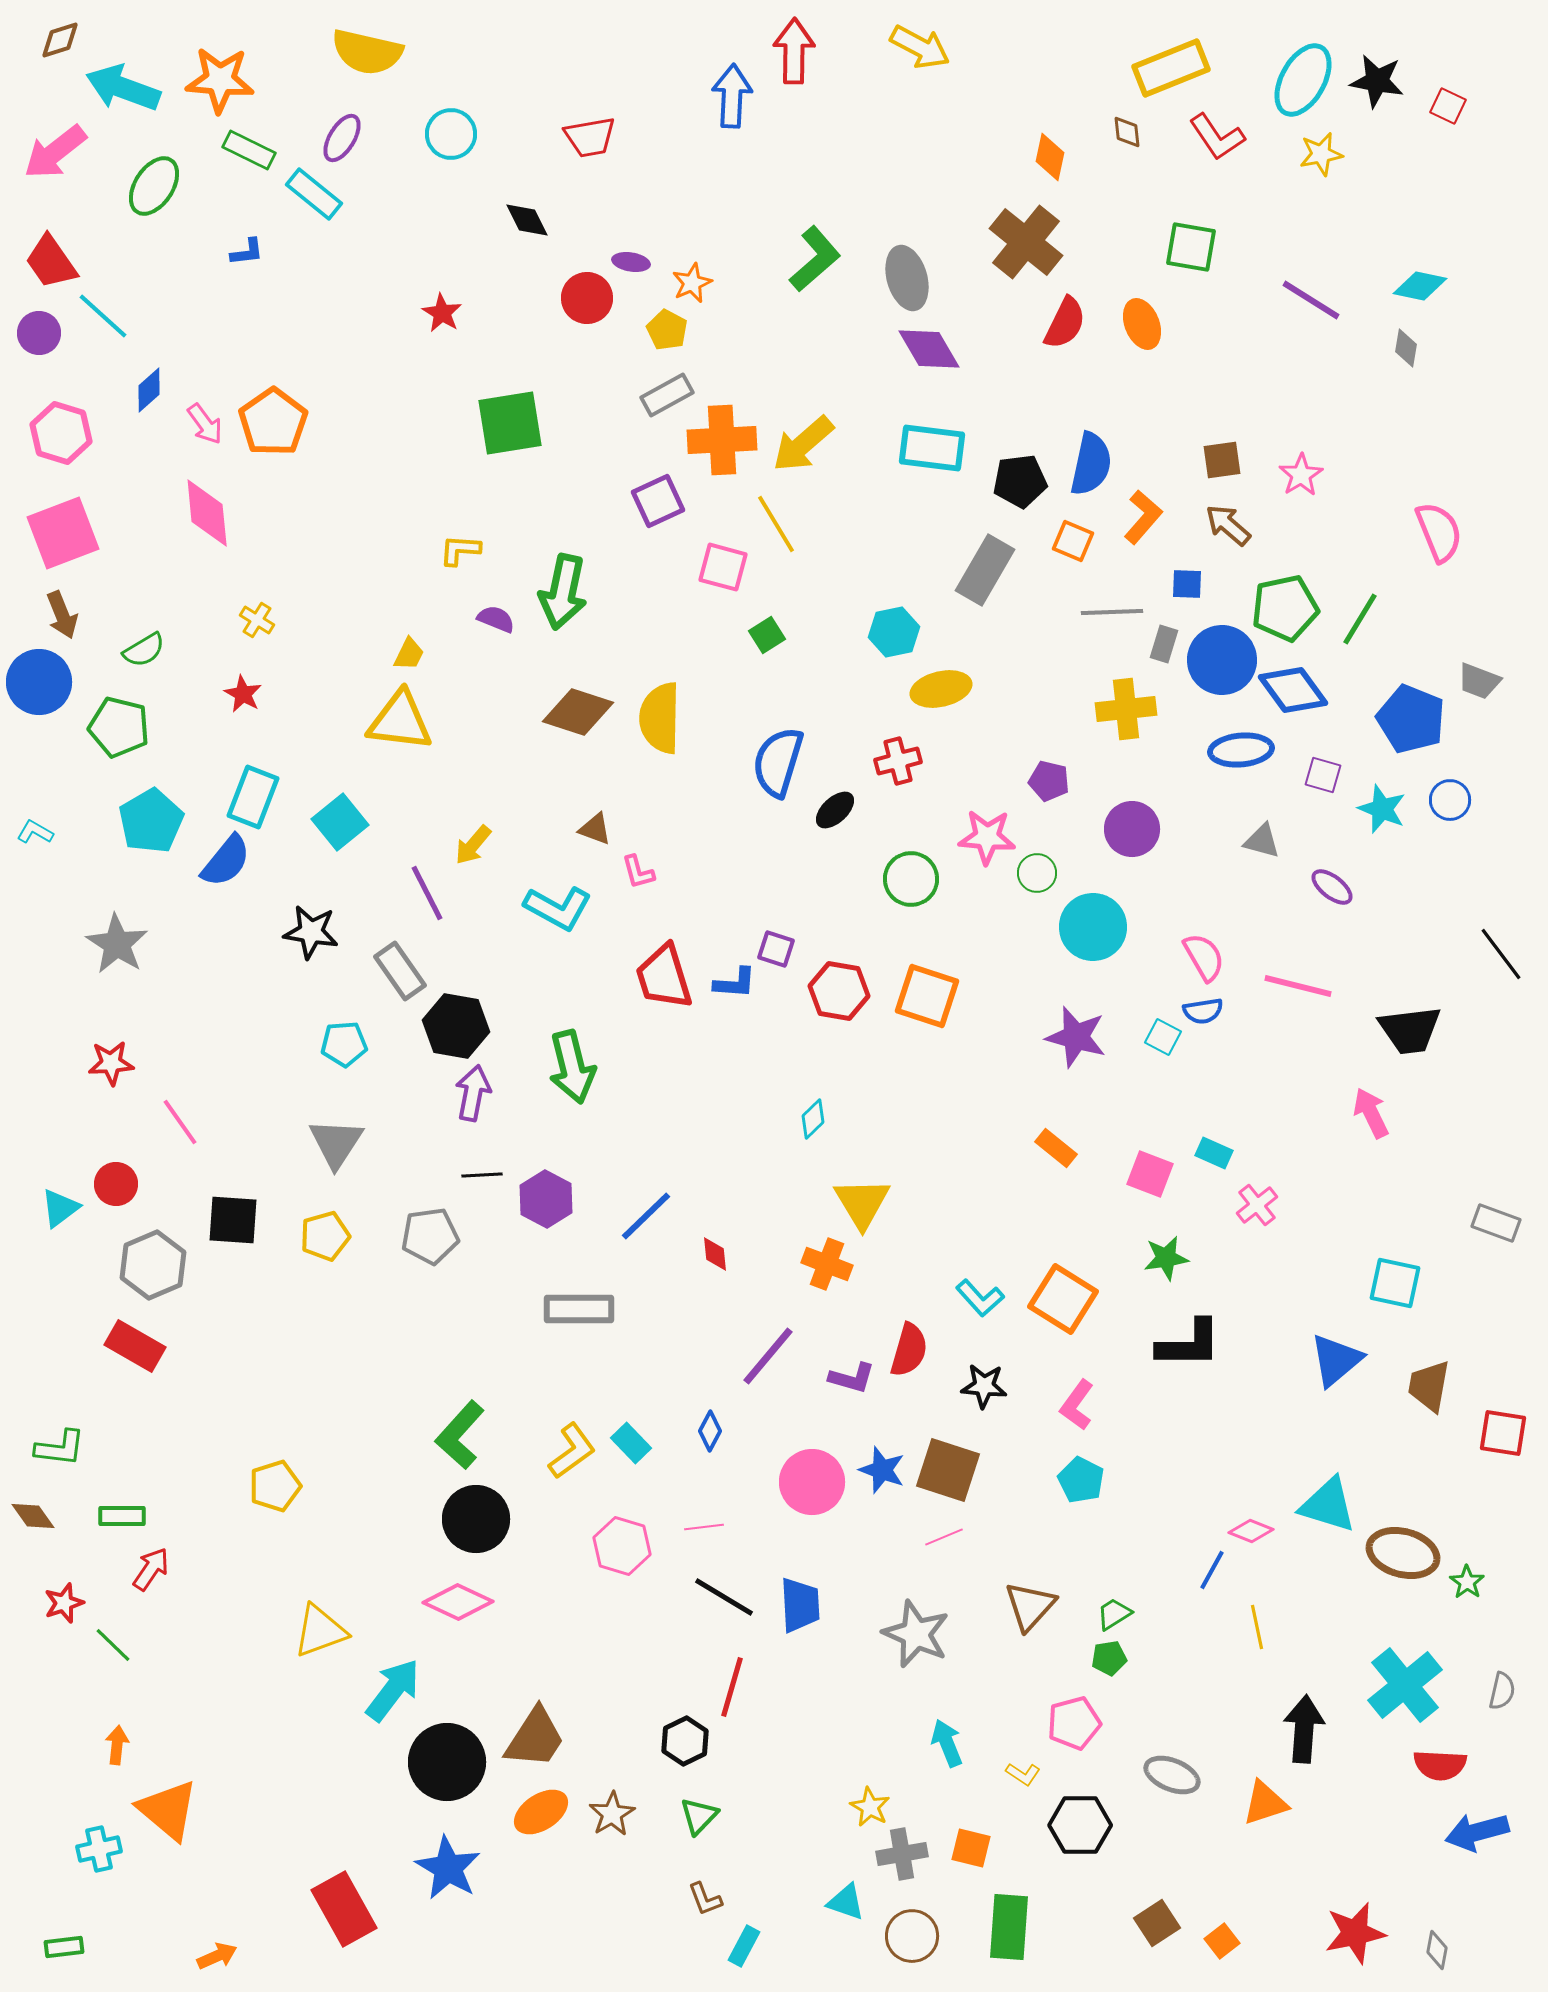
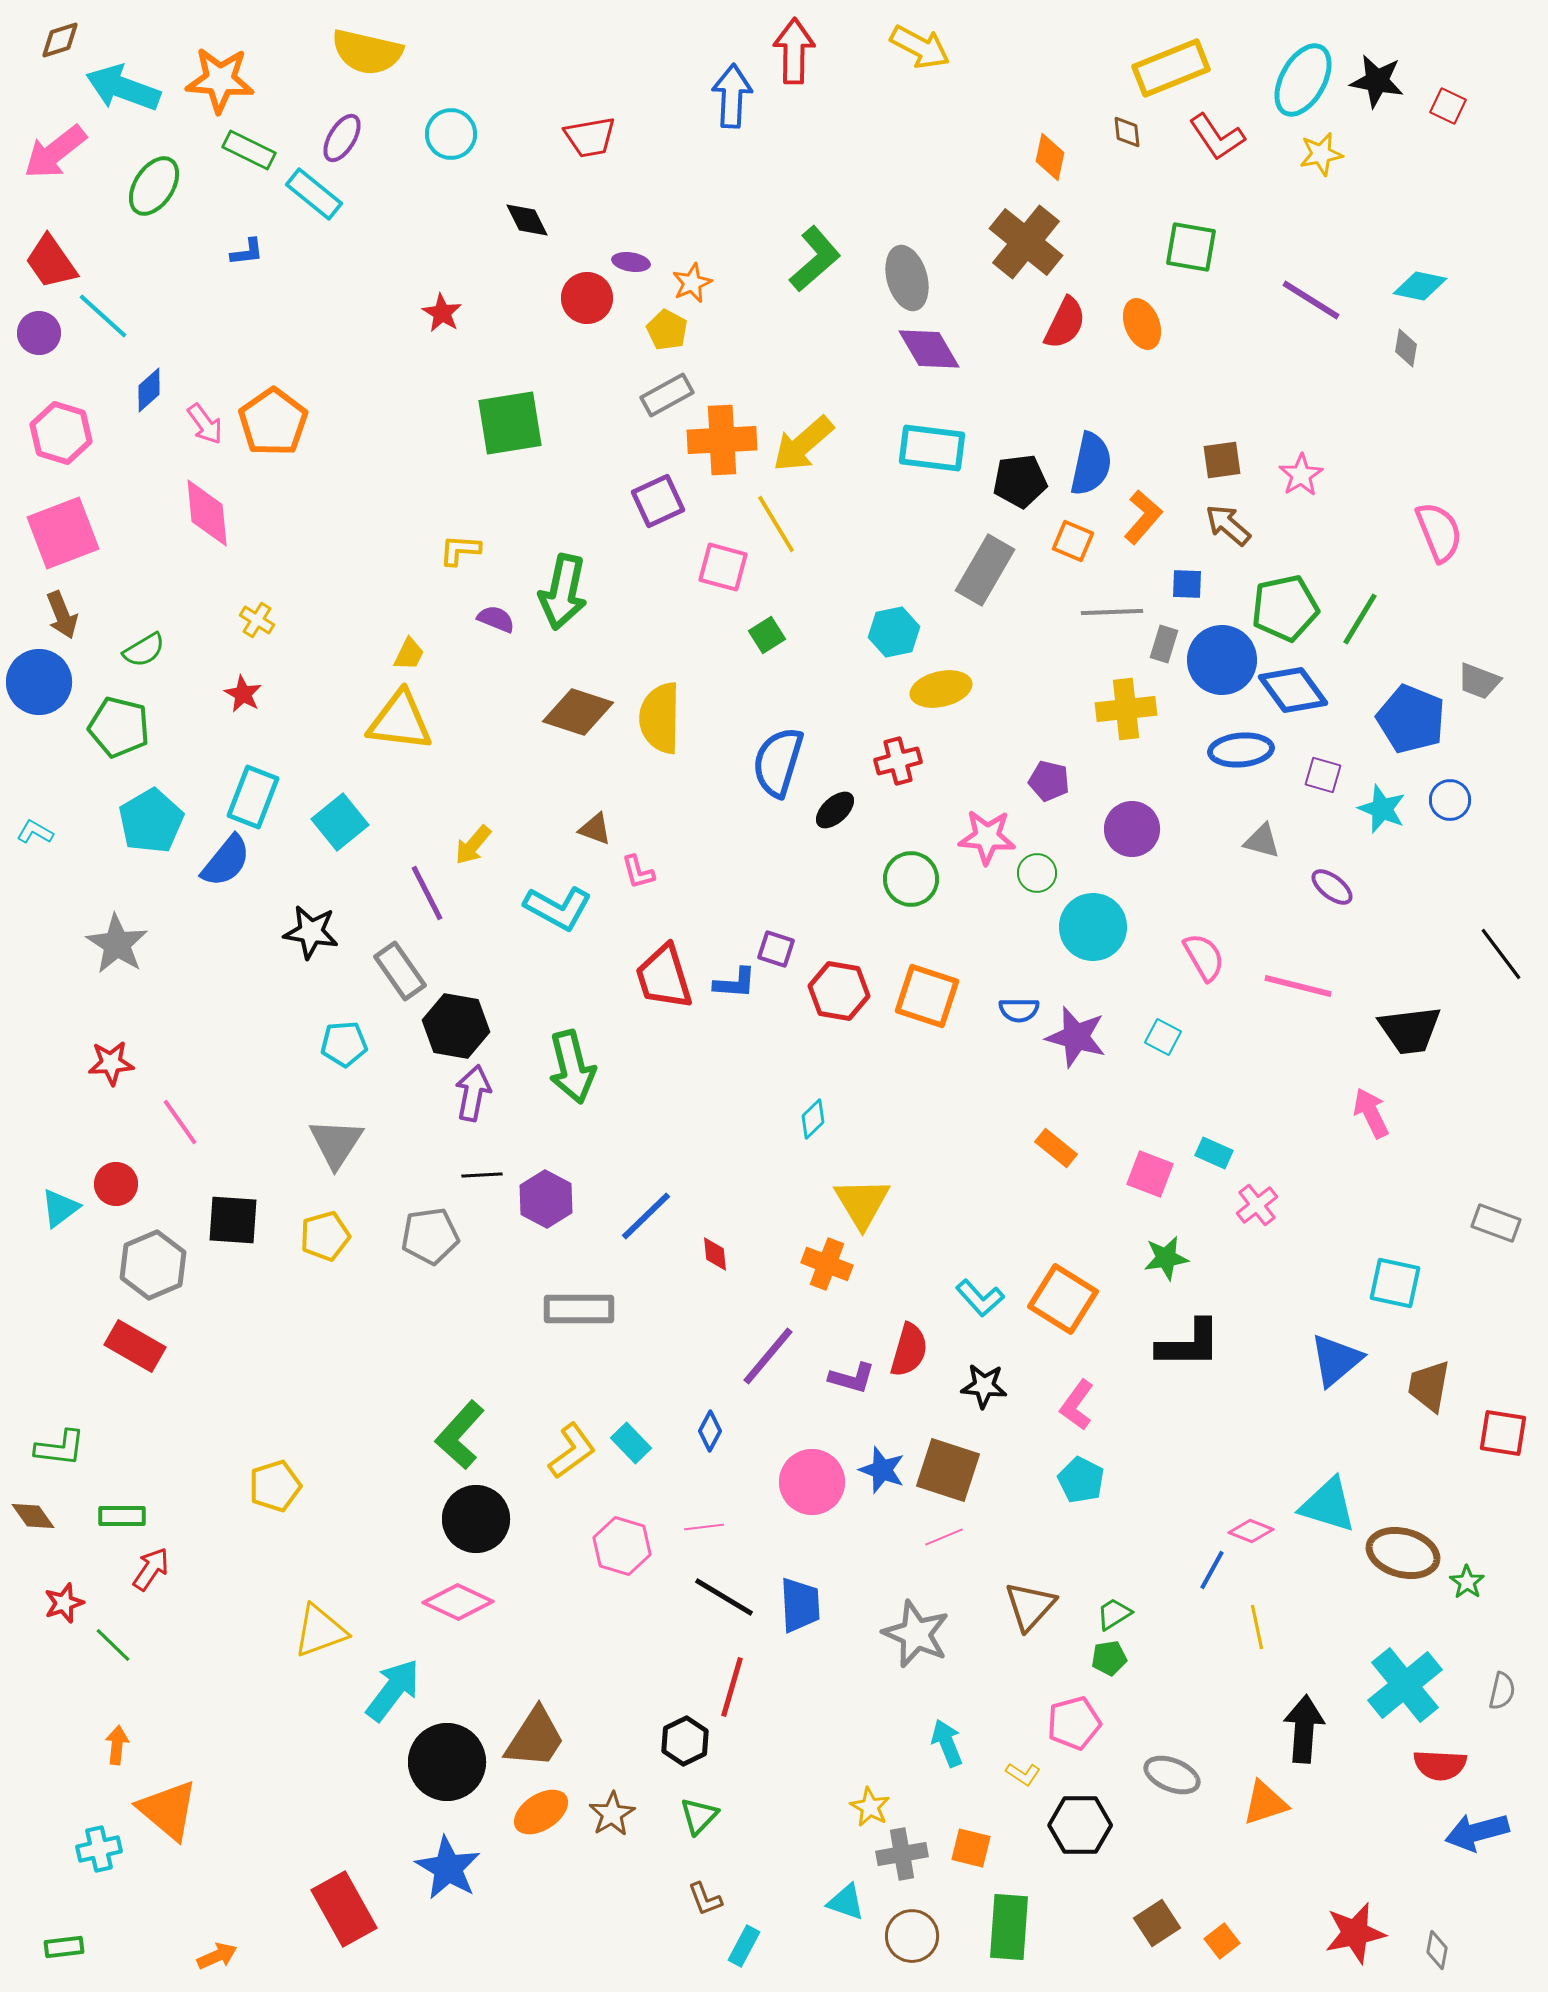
blue semicircle at (1203, 1011): moved 184 px left, 1 px up; rotated 9 degrees clockwise
